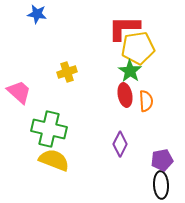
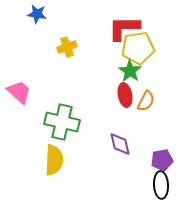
yellow cross: moved 25 px up
orange semicircle: rotated 30 degrees clockwise
green cross: moved 13 px right, 7 px up
purple diamond: rotated 40 degrees counterclockwise
yellow semicircle: rotated 72 degrees clockwise
